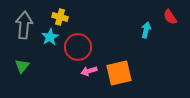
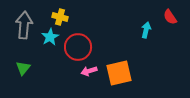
green triangle: moved 1 px right, 2 px down
